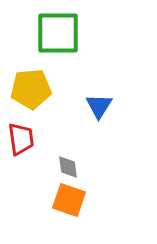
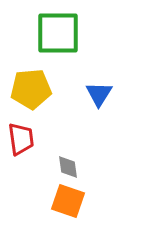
blue triangle: moved 12 px up
orange square: moved 1 px left, 1 px down
